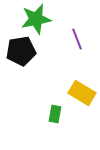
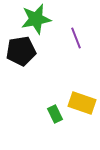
purple line: moved 1 px left, 1 px up
yellow rectangle: moved 10 px down; rotated 12 degrees counterclockwise
green rectangle: rotated 36 degrees counterclockwise
